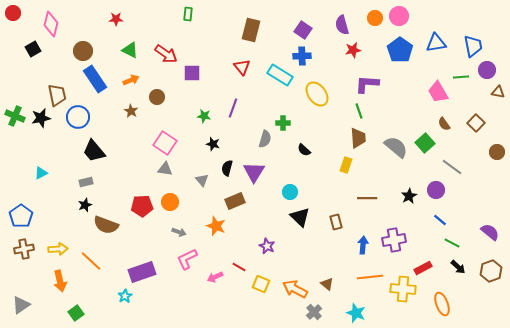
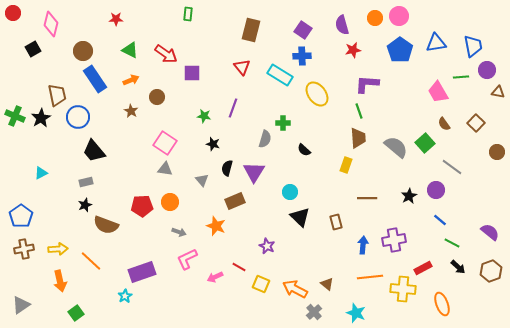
black star at (41, 118): rotated 18 degrees counterclockwise
